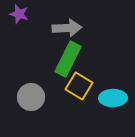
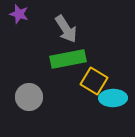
gray arrow: moved 1 px left, 1 px down; rotated 60 degrees clockwise
green rectangle: rotated 52 degrees clockwise
yellow square: moved 15 px right, 5 px up
gray circle: moved 2 px left
